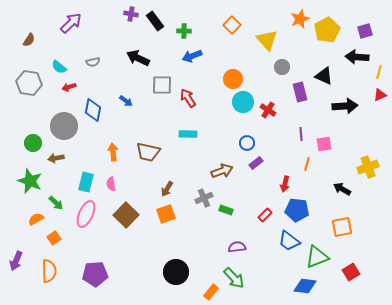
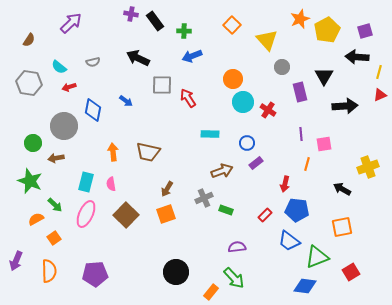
black triangle at (324, 76): rotated 36 degrees clockwise
cyan rectangle at (188, 134): moved 22 px right
green arrow at (56, 203): moved 1 px left, 2 px down
